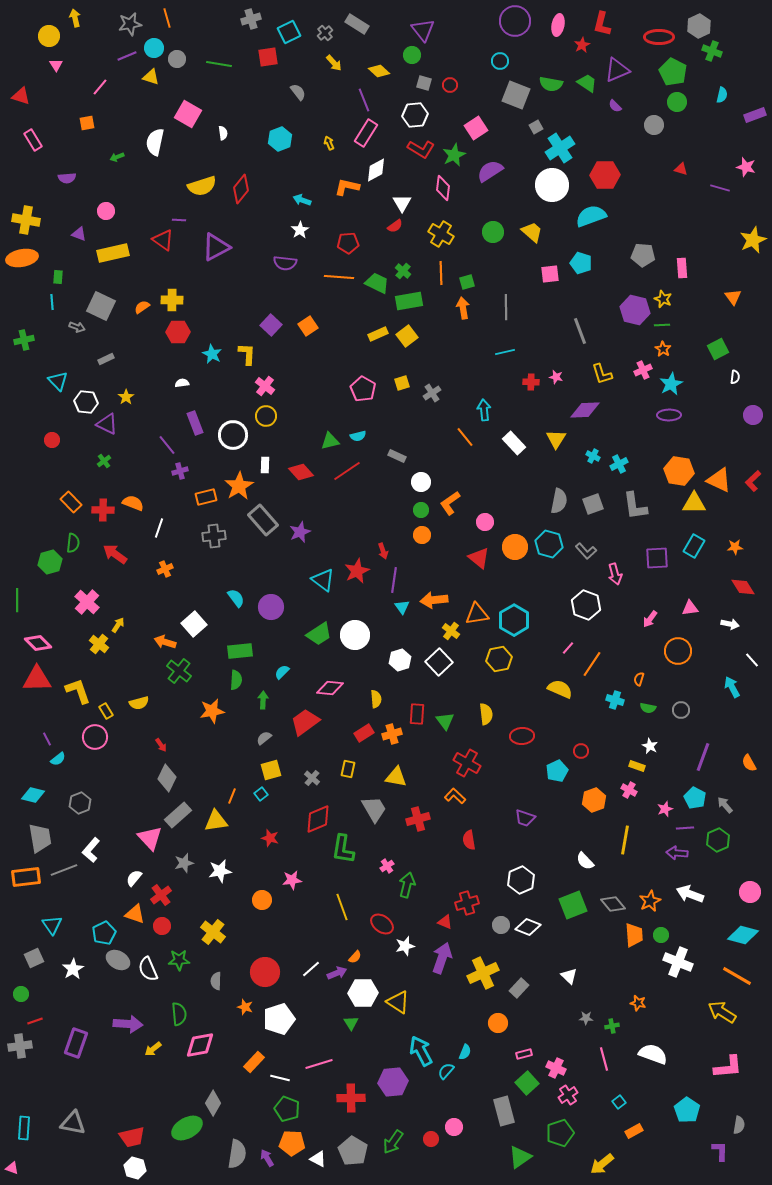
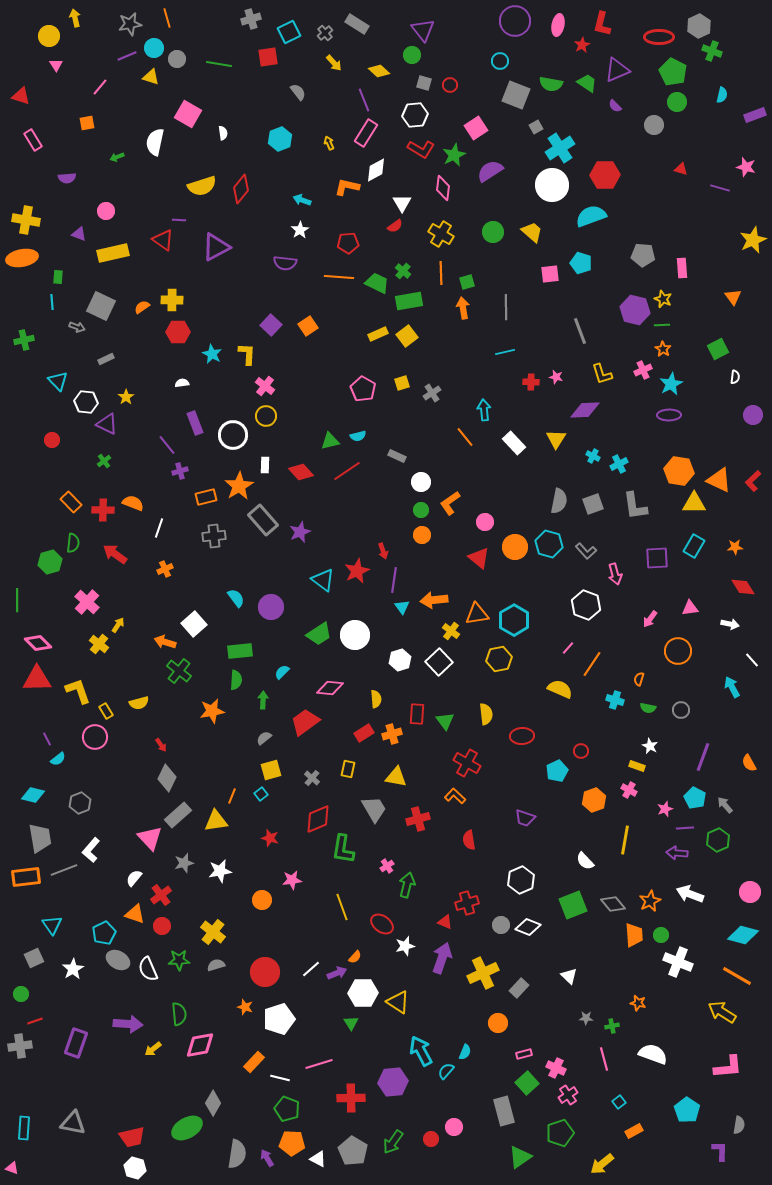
gray semicircle at (216, 981): moved 16 px up; rotated 72 degrees clockwise
